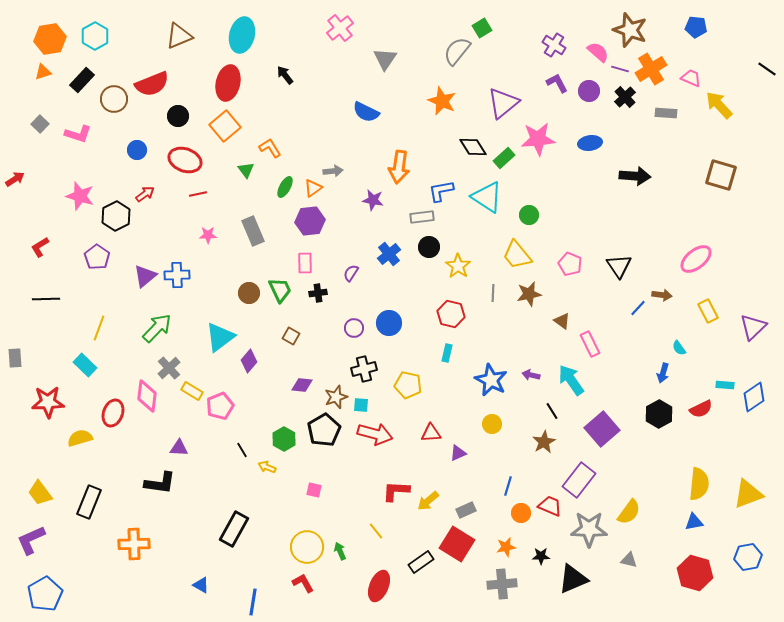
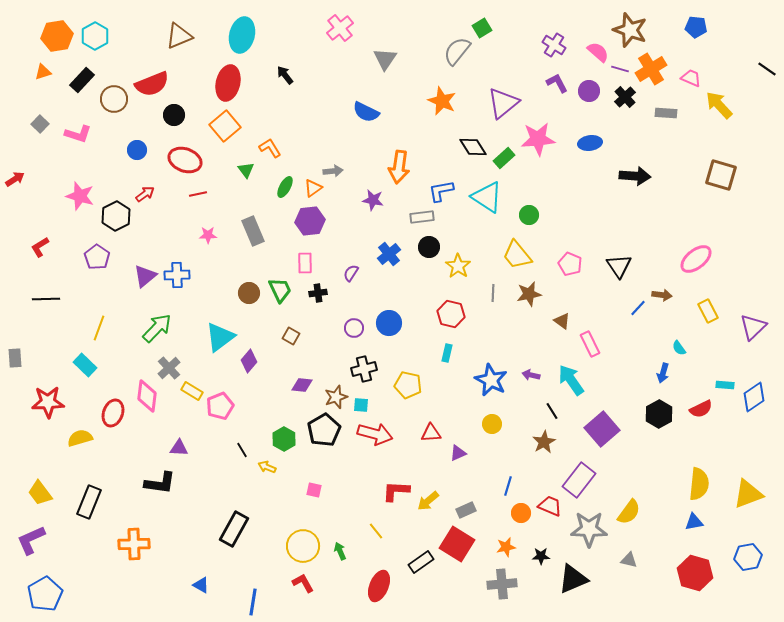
orange hexagon at (50, 39): moved 7 px right, 3 px up
black circle at (178, 116): moved 4 px left, 1 px up
yellow circle at (307, 547): moved 4 px left, 1 px up
